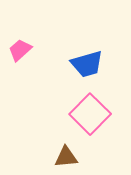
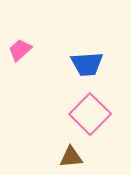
blue trapezoid: rotated 12 degrees clockwise
brown triangle: moved 5 px right
